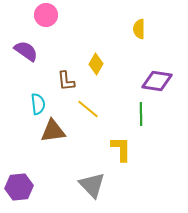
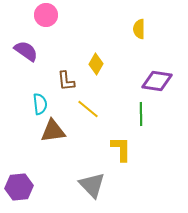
cyan semicircle: moved 2 px right
